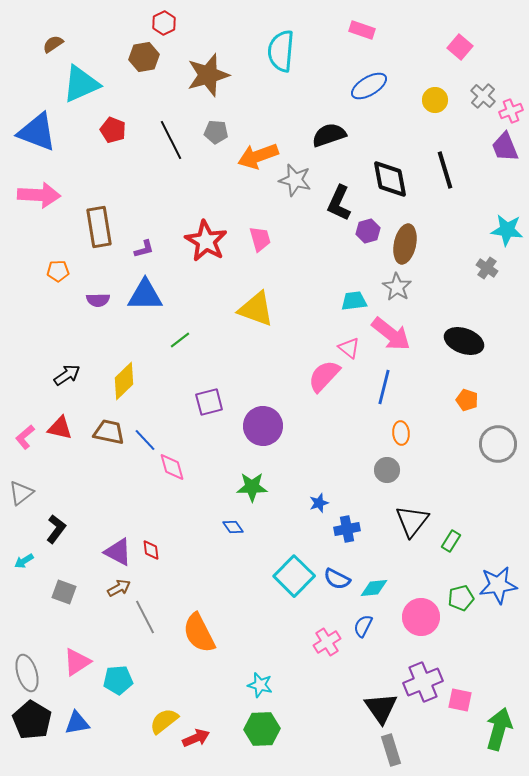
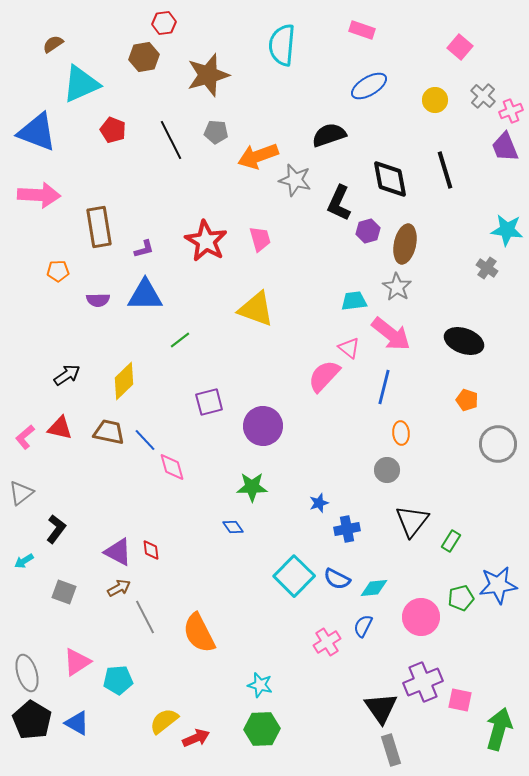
red hexagon at (164, 23): rotated 20 degrees clockwise
cyan semicircle at (281, 51): moved 1 px right, 6 px up
blue triangle at (77, 723): rotated 40 degrees clockwise
